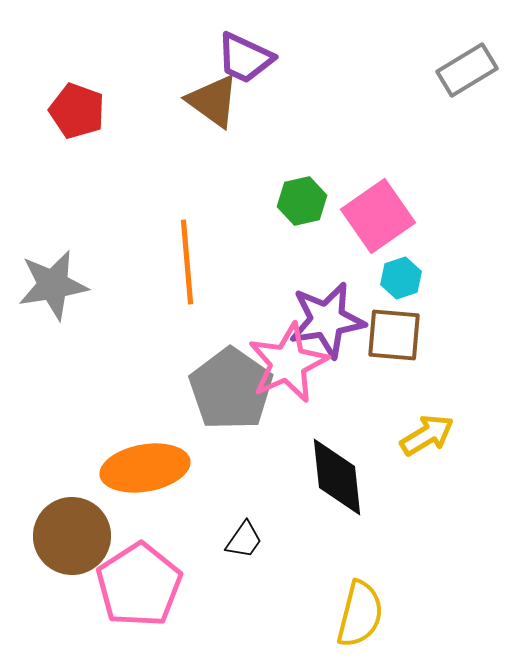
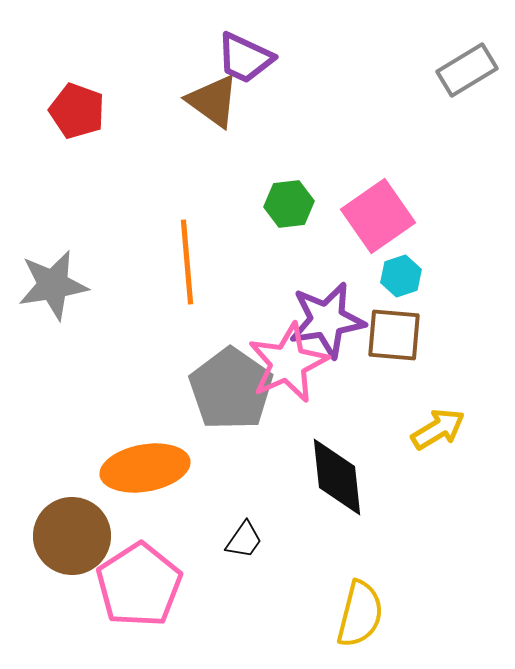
green hexagon: moved 13 px left, 3 px down; rotated 6 degrees clockwise
cyan hexagon: moved 2 px up
yellow arrow: moved 11 px right, 6 px up
